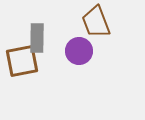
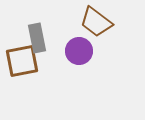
brown trapezoid: rotated 32 degrees counterclockwise
gray rectangle: rotated 12 degrees counterclockwise
